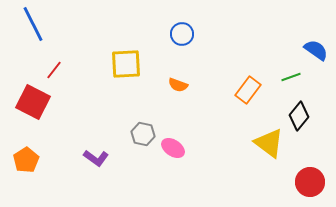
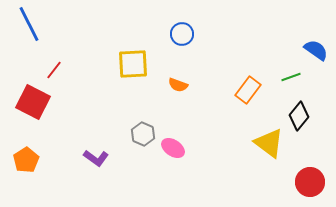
blue line: moved 4 px left
yellow square: moved 7 px right
gray hexagon: rotated 10 degrees clockwise
